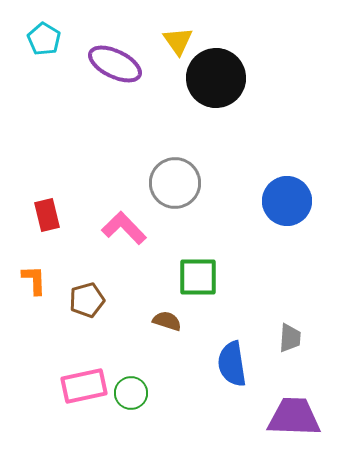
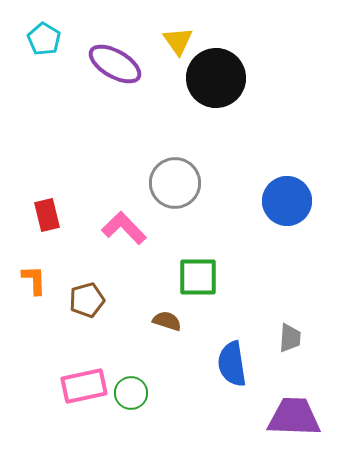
purple ellipse: rotated 4 degrees clockwise
